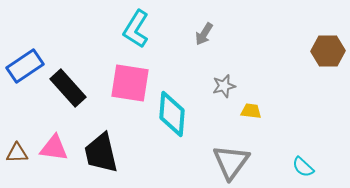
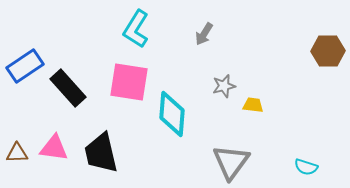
pink square: moved 1 px left, 1 px up
yellow trapezoid: moved 2 px right, 6 px up
cyan semicircle: moved 3 px right; rotated 25 degrees counterclockwise
